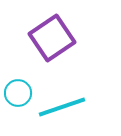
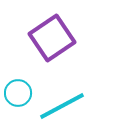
cyan line: moved 1 px up; rotated 9 degrees counterclockwise
